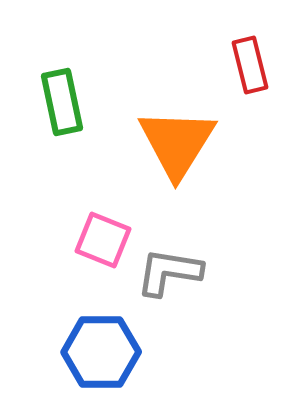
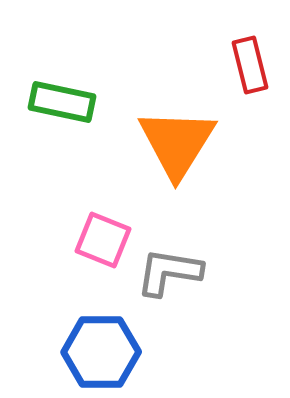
green rectangle: rotated 66 degrees counterclockwise
